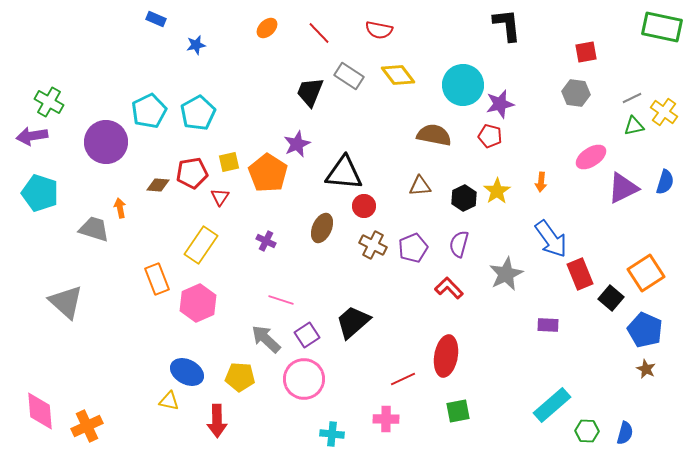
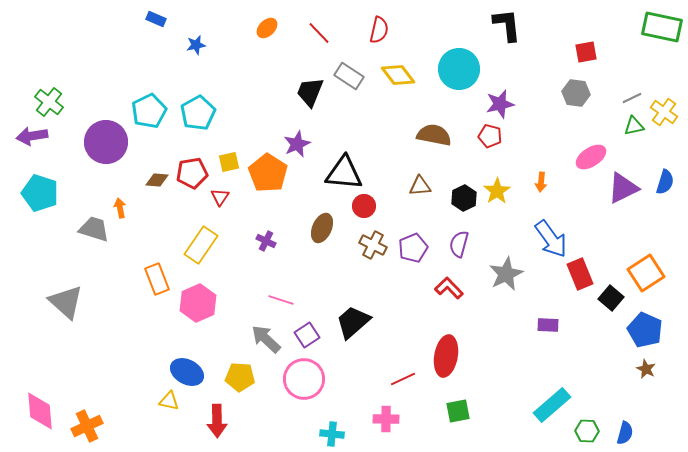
red semicircle at (379, 30): rotated 88 degrees counterclockwise
cyan circle at (463, 85): moved 4 px left, 16 px up
green cross at (49, 102): rotated 8 degrees clockwise
brown diamond at (158, 185): moved 1 px left, 5 px up
